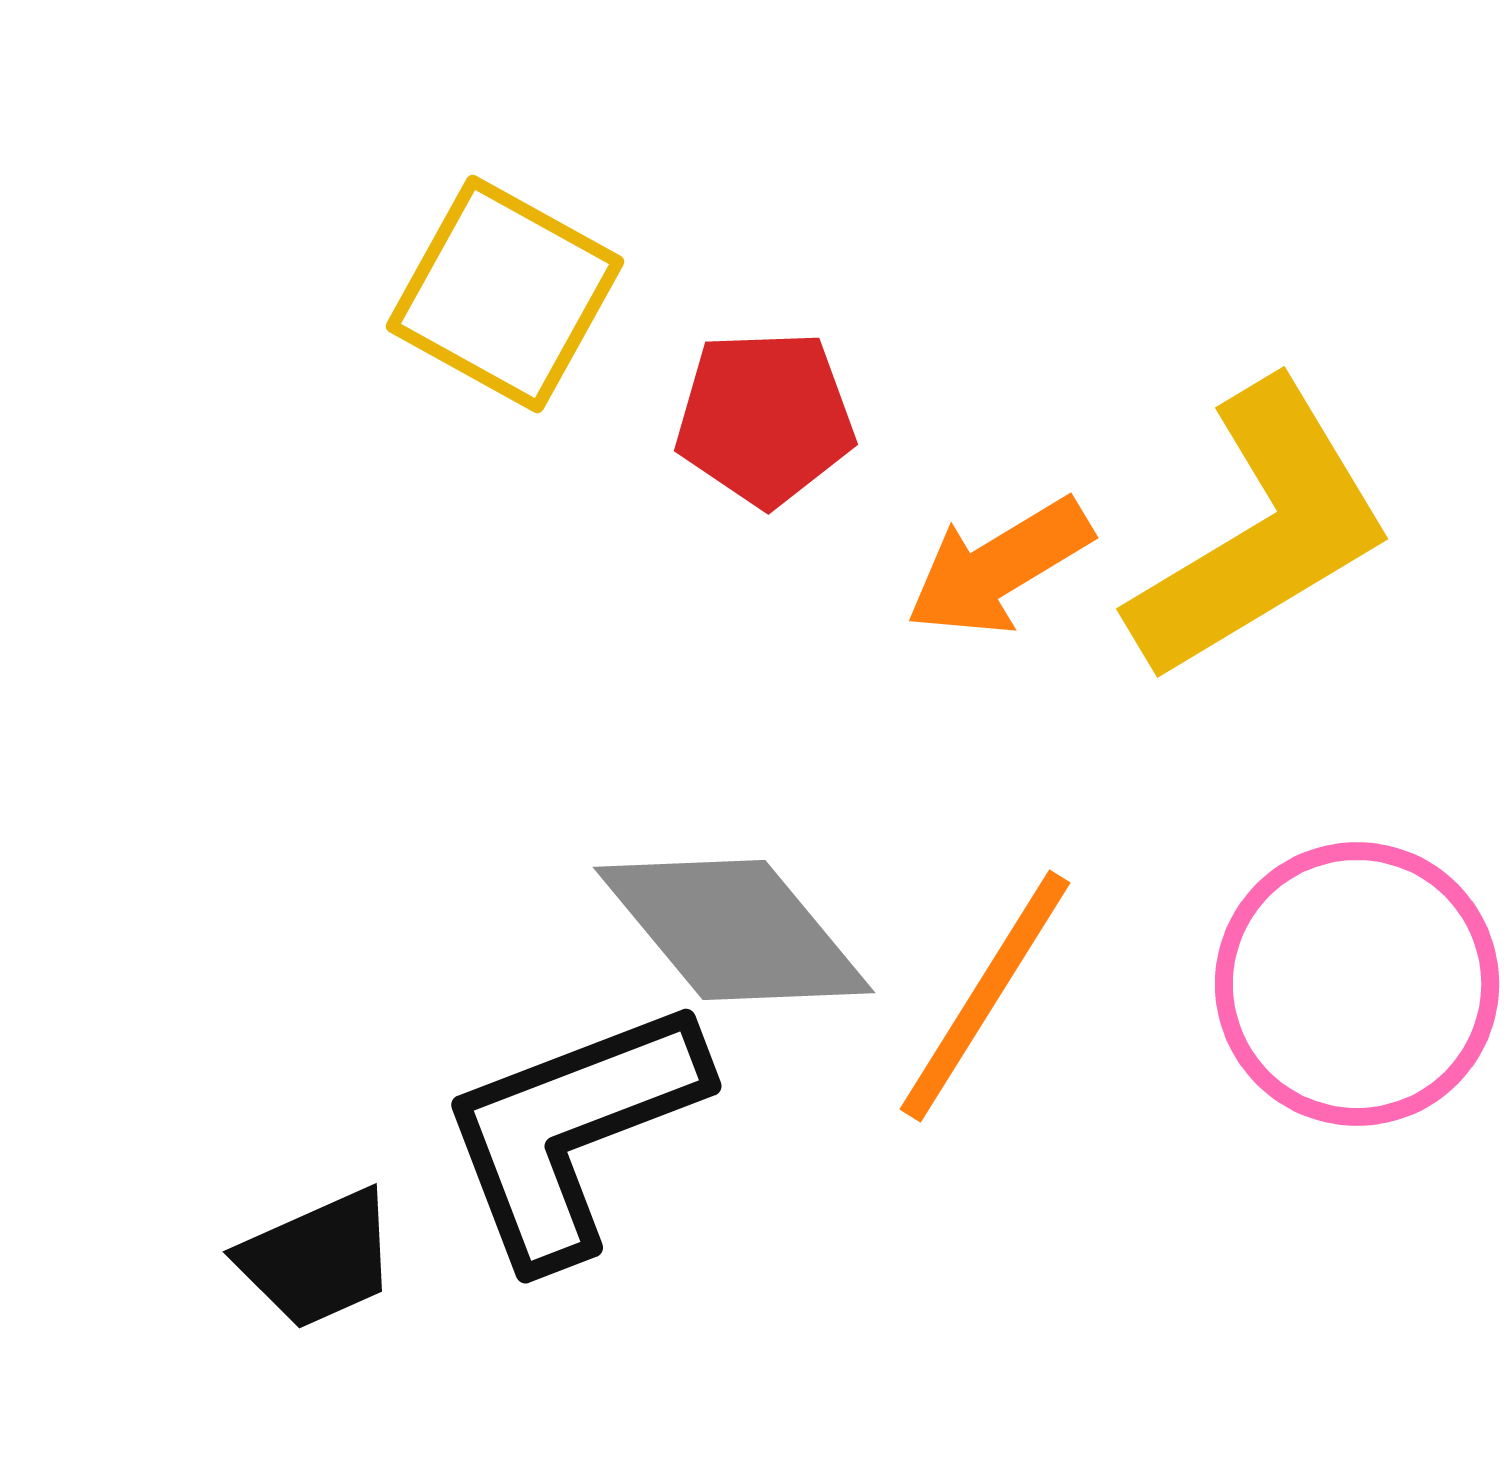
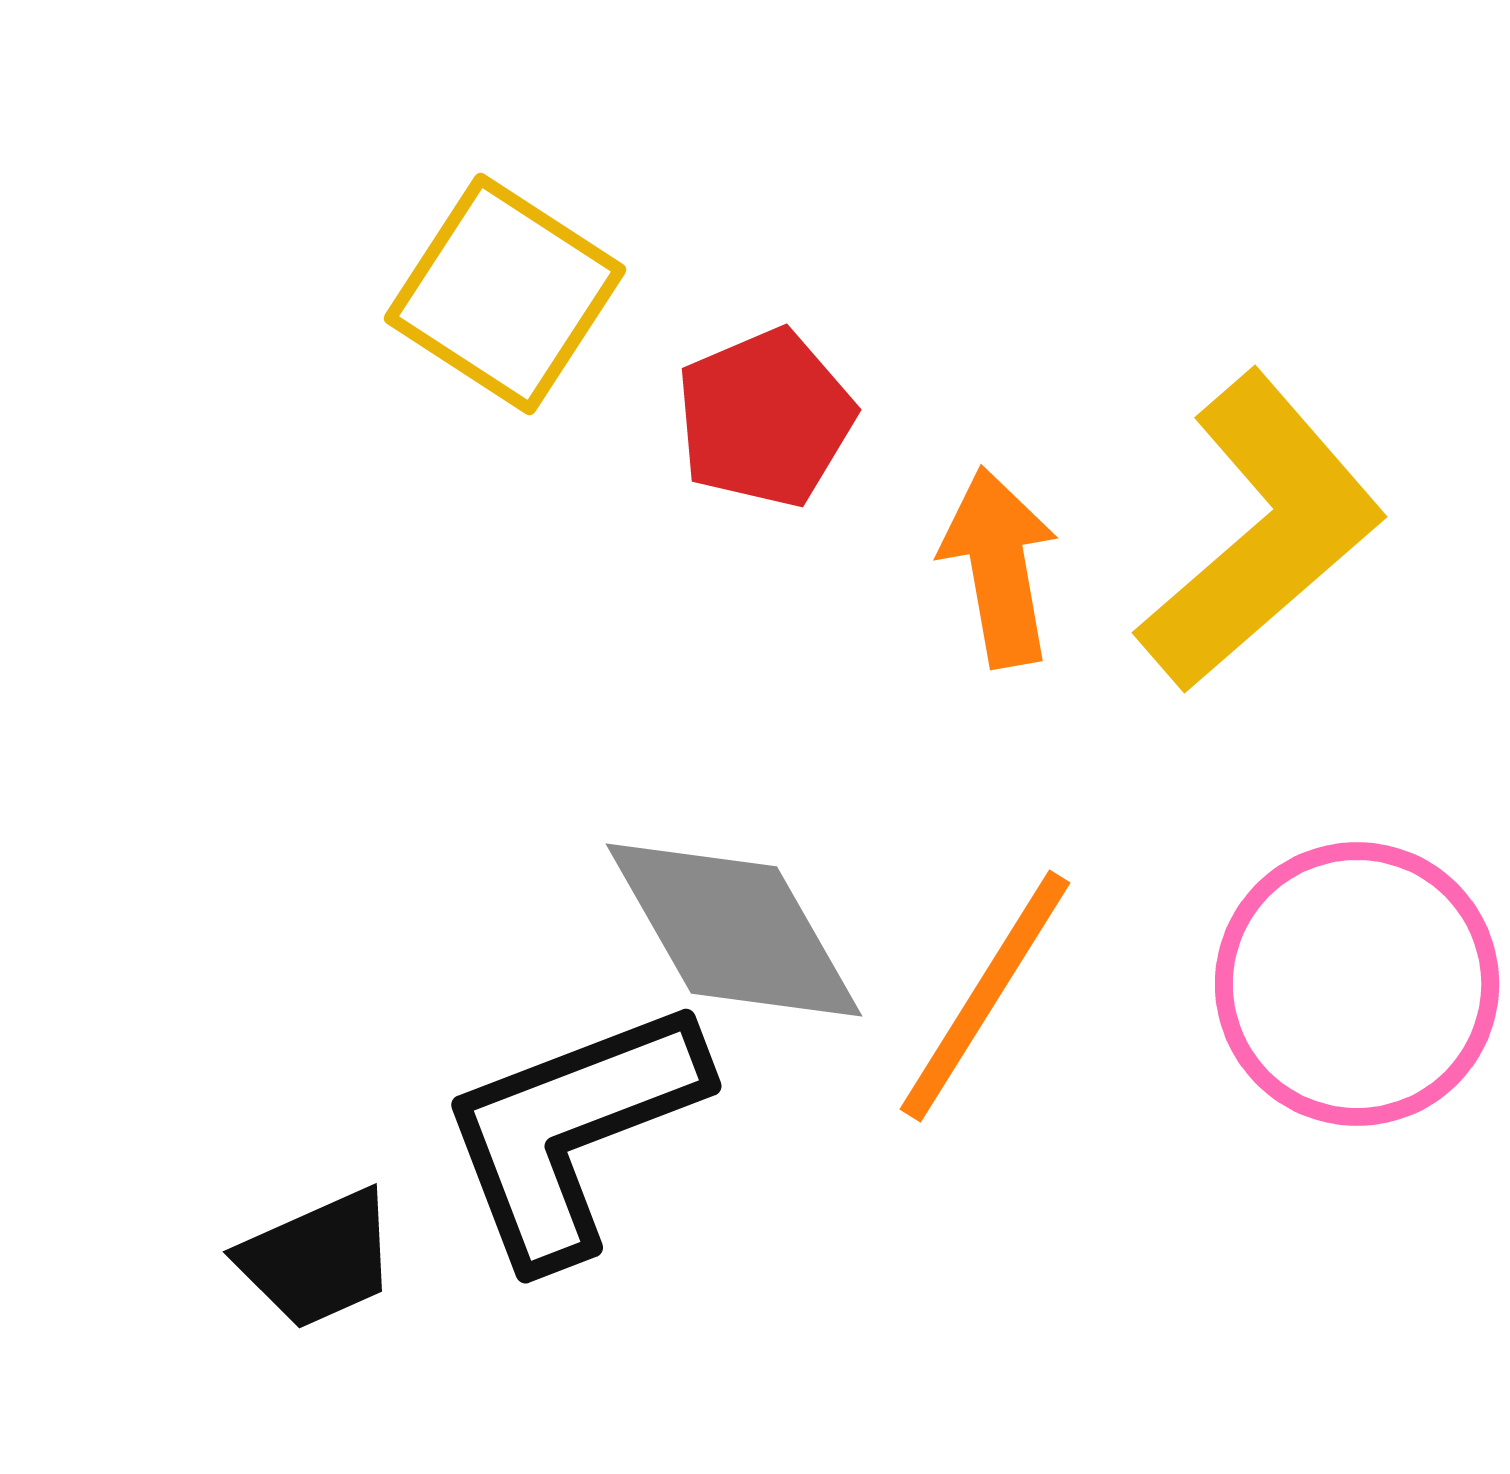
yellow square: rotated 4 degrees clockwise
red pentagon: rotated 21 degrees counterclockwise
yellow L-shape: rotated 10 degrees counterclockwise
orange arrow: rotated 111 degrees clockwise
gray diamond: rotated 10 degrees clockwise
